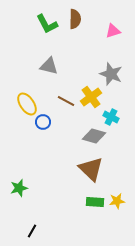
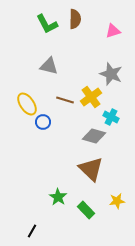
brown line: moved 1 px left, 1 px up; rotated 12 degrees counterclockwise
green star: moved 39 px right, 9 px down; rotated 24 degrees counterclockwise
green rectangle: moved 9 px left, 8 px down; rotated 42 degrees clockwise
